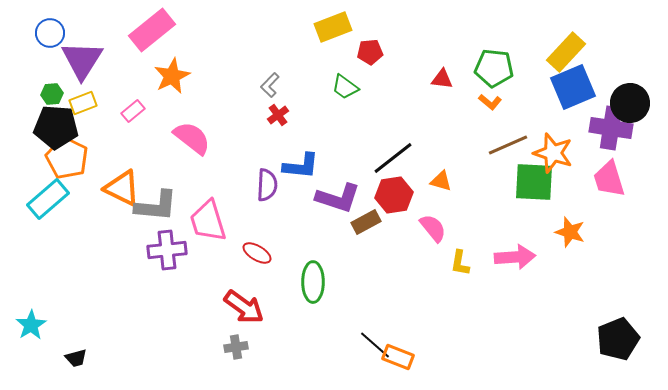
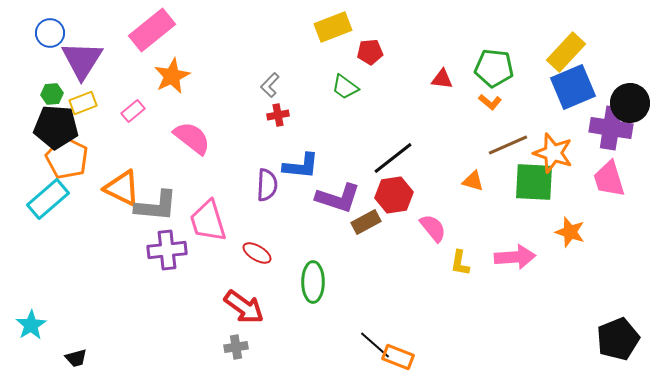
red cross at (278, 115): rotated 25 degrees clockwise
orange triangle at (441, 181): moved 32 px right
